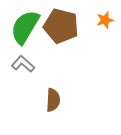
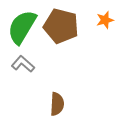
green semicircle: moved 3 px left
brown semicircle: moved 4 px right, 4 px down
